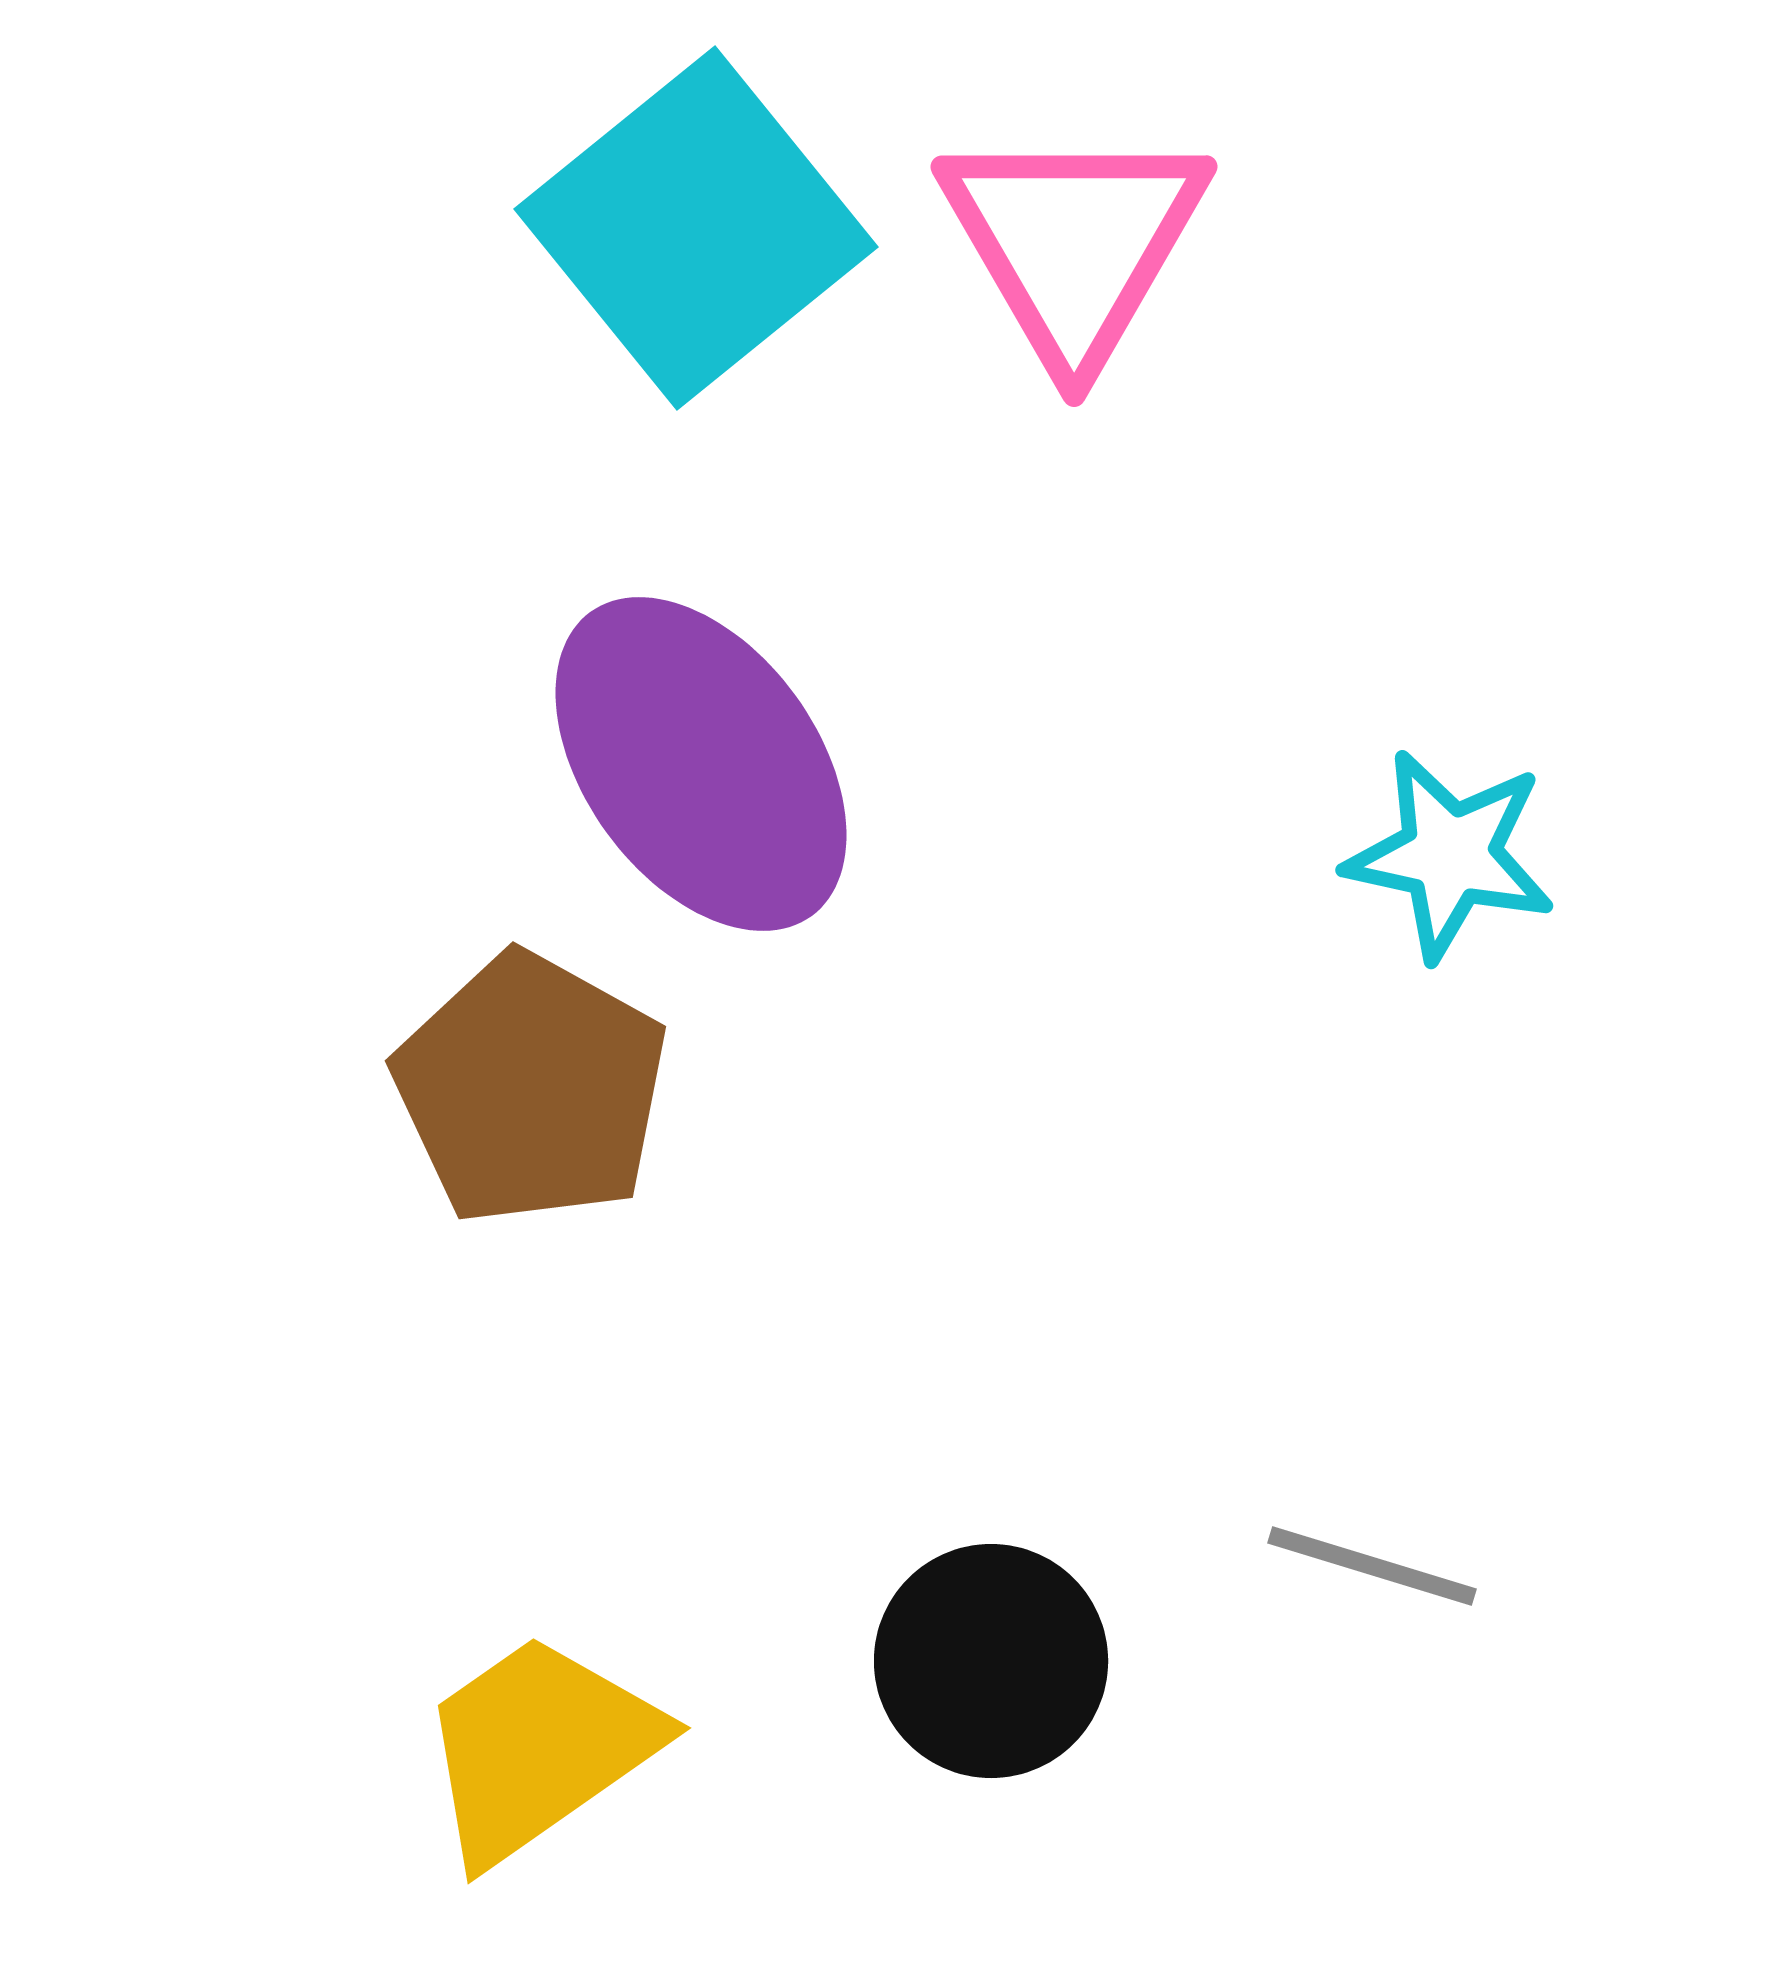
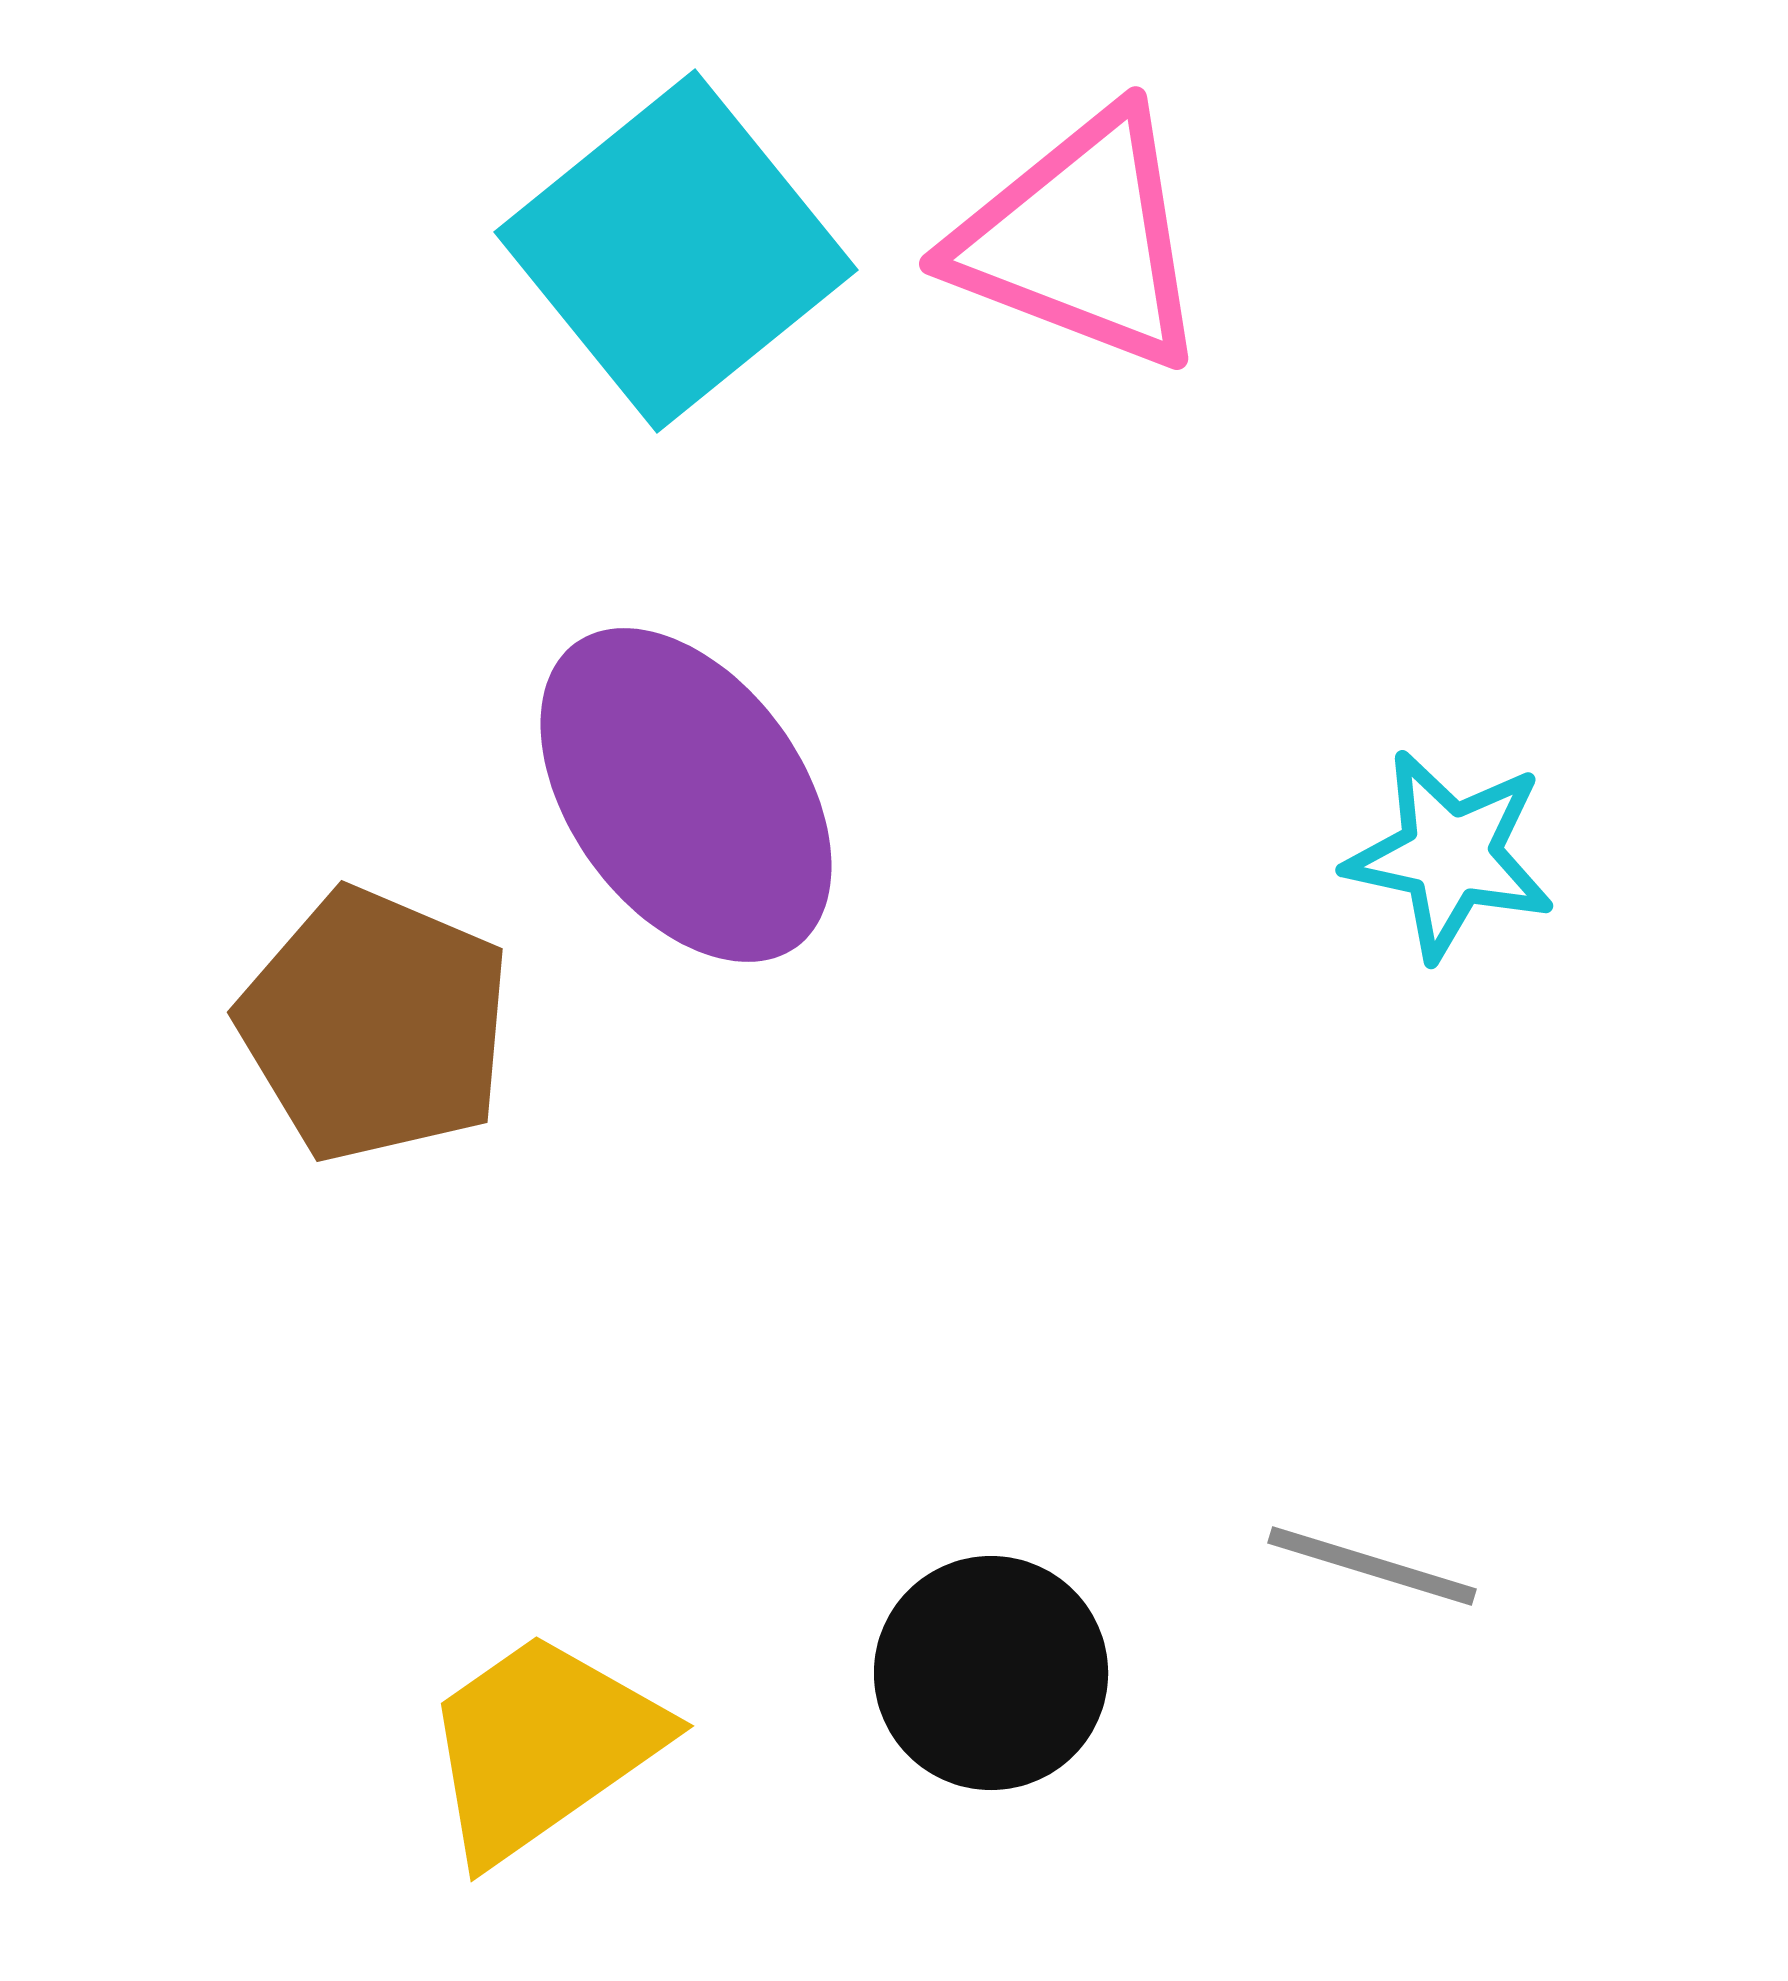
cyan square: moved 20 px left, 23 px down
pink triangle: moved 7 px right, 3 px up; rotated 39 degrees counterclockwise
purple ellipse: moved 15 px left, 31 px down
brown pentagon: moved 156 px left, 64 px up; rotated 6 degrees counterclockwise
black circle: moved 12 px down
yellow trapezoid: moved 3 px right, 2 px up
